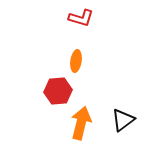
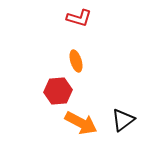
red L-shape: moved 2 px left
orange ellipse: rotated 25 degrees counterclockwise
orange arrow: rotated 104 degrees clockwise
